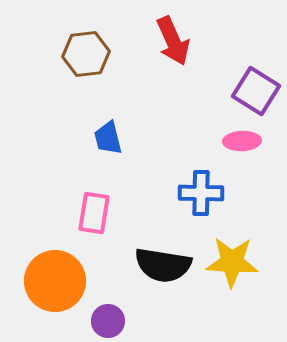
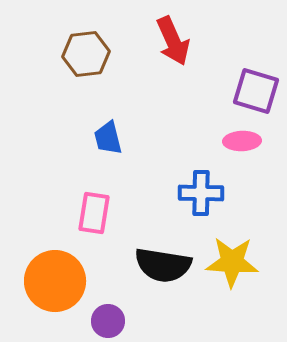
purple square: rotated 15 degrees counterclockwise
